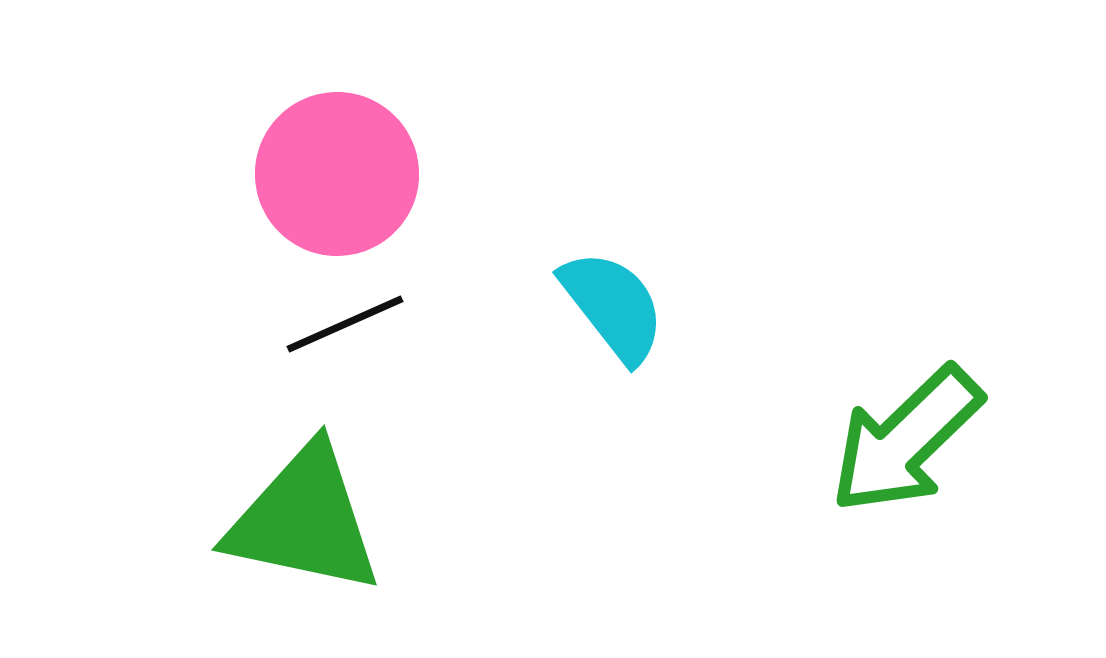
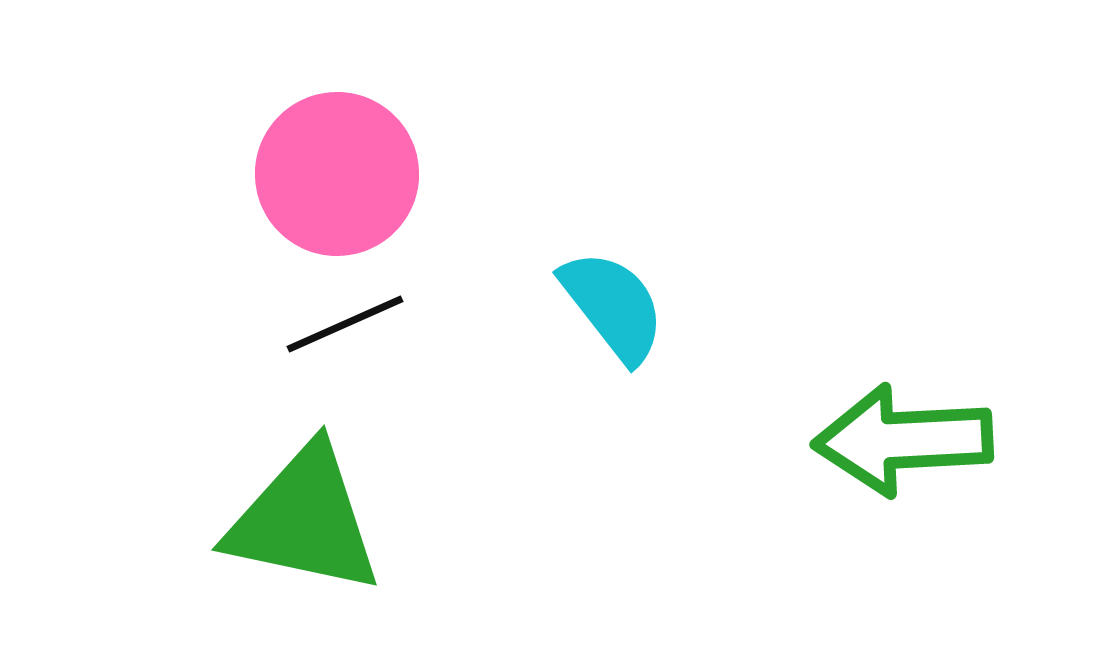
green arrow: moved 3 px left; rotated 41 degrees clockwise
